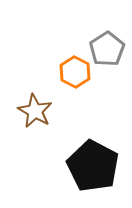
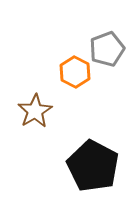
gray pentagon: rotated 12 degrees clockwise
brown star: rotated 12 degrees clockwise
